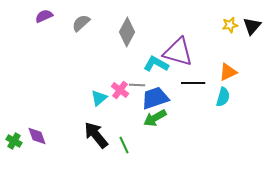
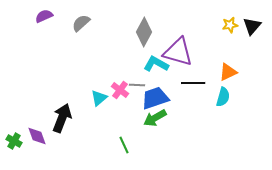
gray diamond: moved 17 px right
black arrow: moved 34 px left, 17 px up; rotated 60 degrees clockwise
